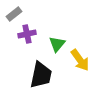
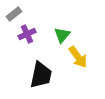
purple cross: rotated 12 degrees counterclockwise
green triangle: moved 5 px right, 9 px up
yellow arrow: moved 2 px left, 3 px up
